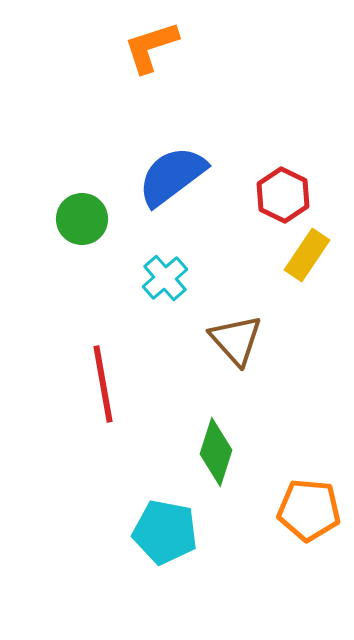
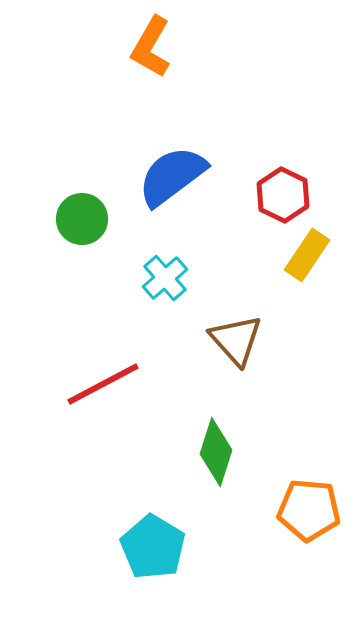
orange L-shape: rotated 42 degrees counterclockwise
red line: rotated 72 degrees clockwise
cyan pentagon: moved 12 px left, 15 px down; rotated 20 degrees clockwise
